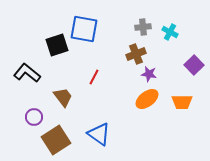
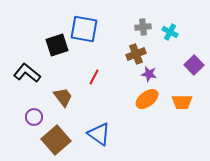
brown square: rotated 8 degrees counterclockwise
